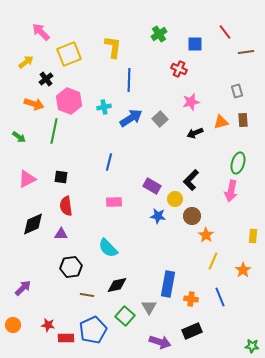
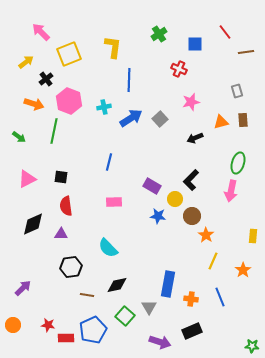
black arrow at (195, 133): moved 5 px down
